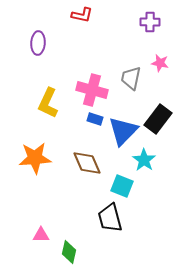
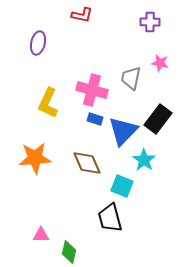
purple ellipse: rotated 10 degrees clockwise
